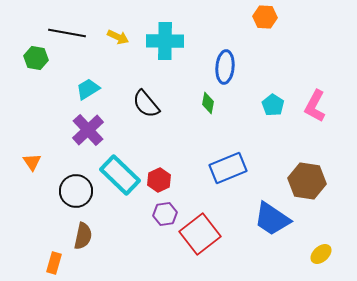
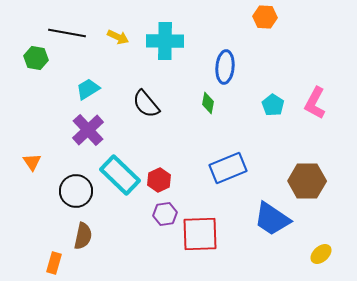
pink L-shape: moved 3 px up
brown hexagon: rotated 9 degrees counterclockwise
red square: rotated 36 degrees clockwise
